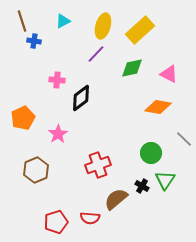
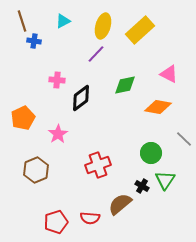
green diamond: moved 7 px left, 17 px down
brown semicircle: moved 4 px right, 5 px down
